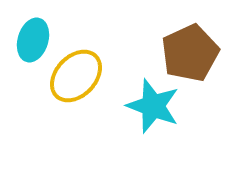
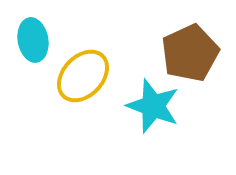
cyan ellipse: rotated 27 degrees counterclockwise
yellow ellipse: moved 7 px right
